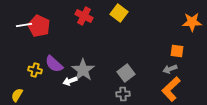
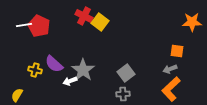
yellow square: moved 19 px left, 9 px down
